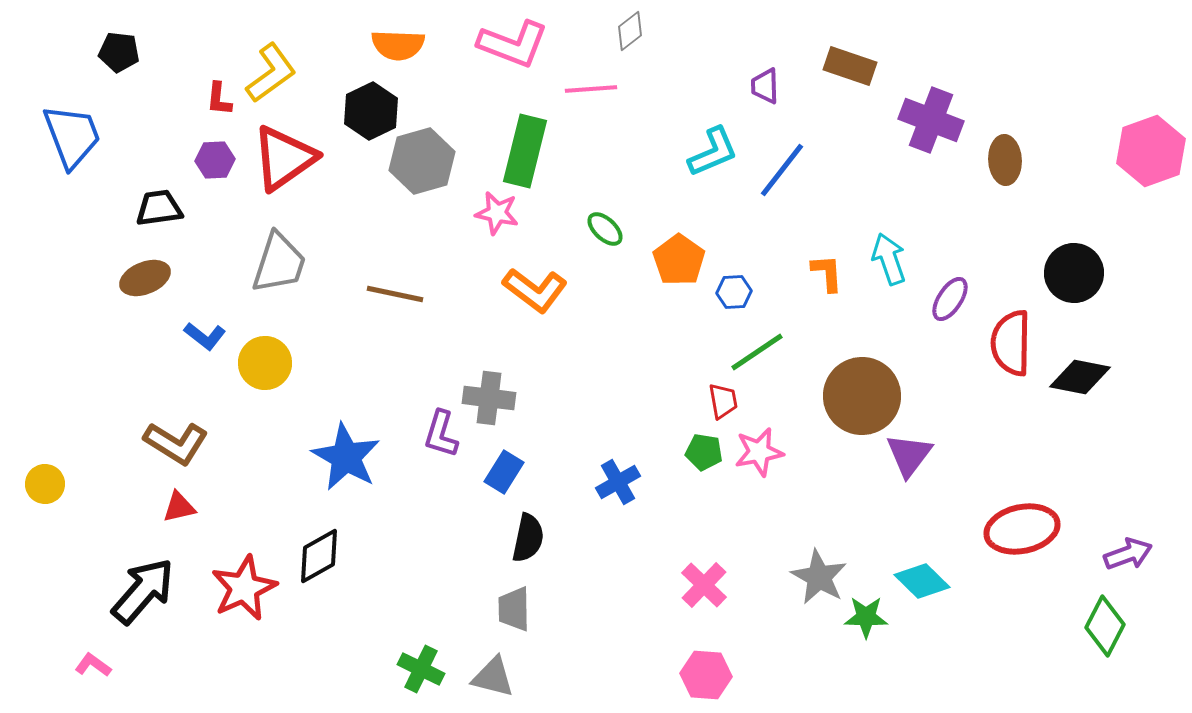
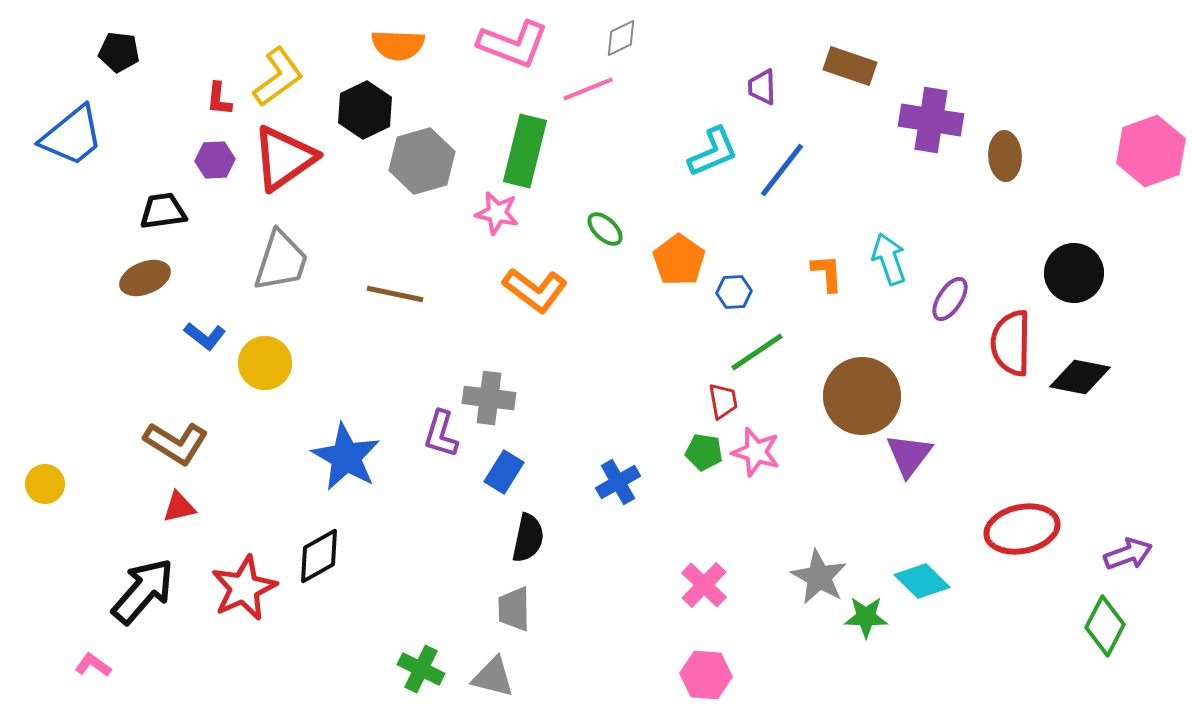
gray diamond at (630, 31): moved 9 px left, 7 px down; rotated 12 degrees clockwise
yellow L-shape at (271, 73): moved 7 px right, 4 px down
purple trapezoid at (765, 86): moved 3 px left, 1 px down
pink line at (591, 89): moved 3 px left; rotated 18 degrees counterclockwise
black hexagon at (371, 111): moved 6 px left, 1 px up
purple cross at (931, 120): rotated 12 degrees counterclockwise
blue trapezoid at (72, 136): rotated 72 degrees clockwise
brown ellipse at (1005, 160): moved 4 px up
black trapezoid at (159, 208): moved 4 px right, 3 px down
gray trapezoid at (279, 263): moved 2 px right, 2 px up
pink star at (759, 452): moved 3 px left; rotated 27 degrees clockwise
